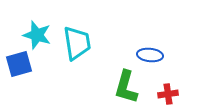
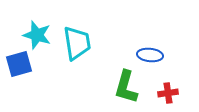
red cross: moved 1 px up
